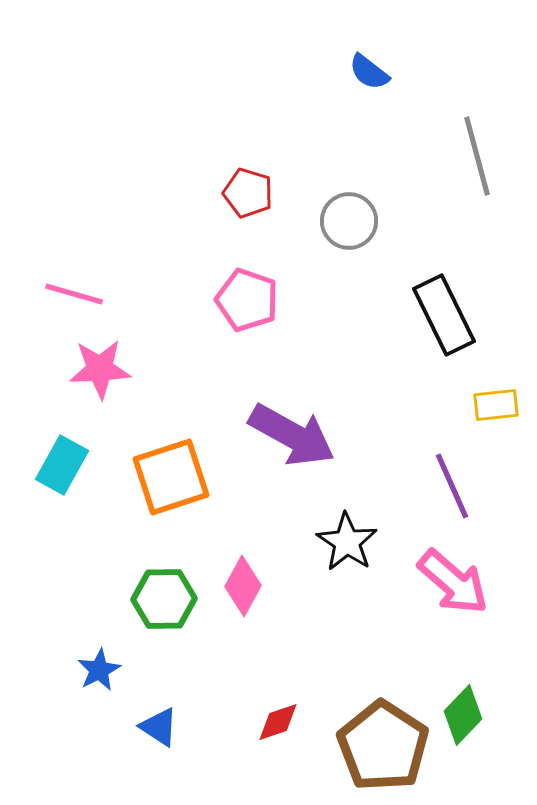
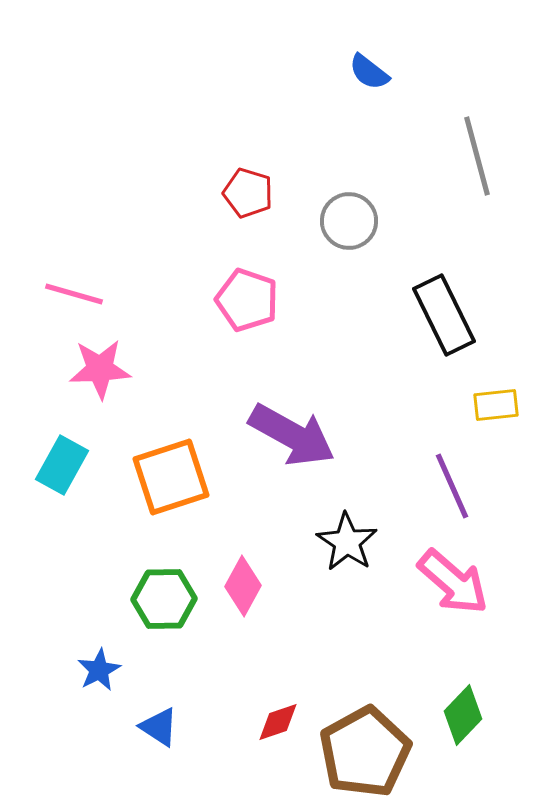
brown pentagon: moved 18 px left, 6 px down; rotated 10 degrees clockwise
